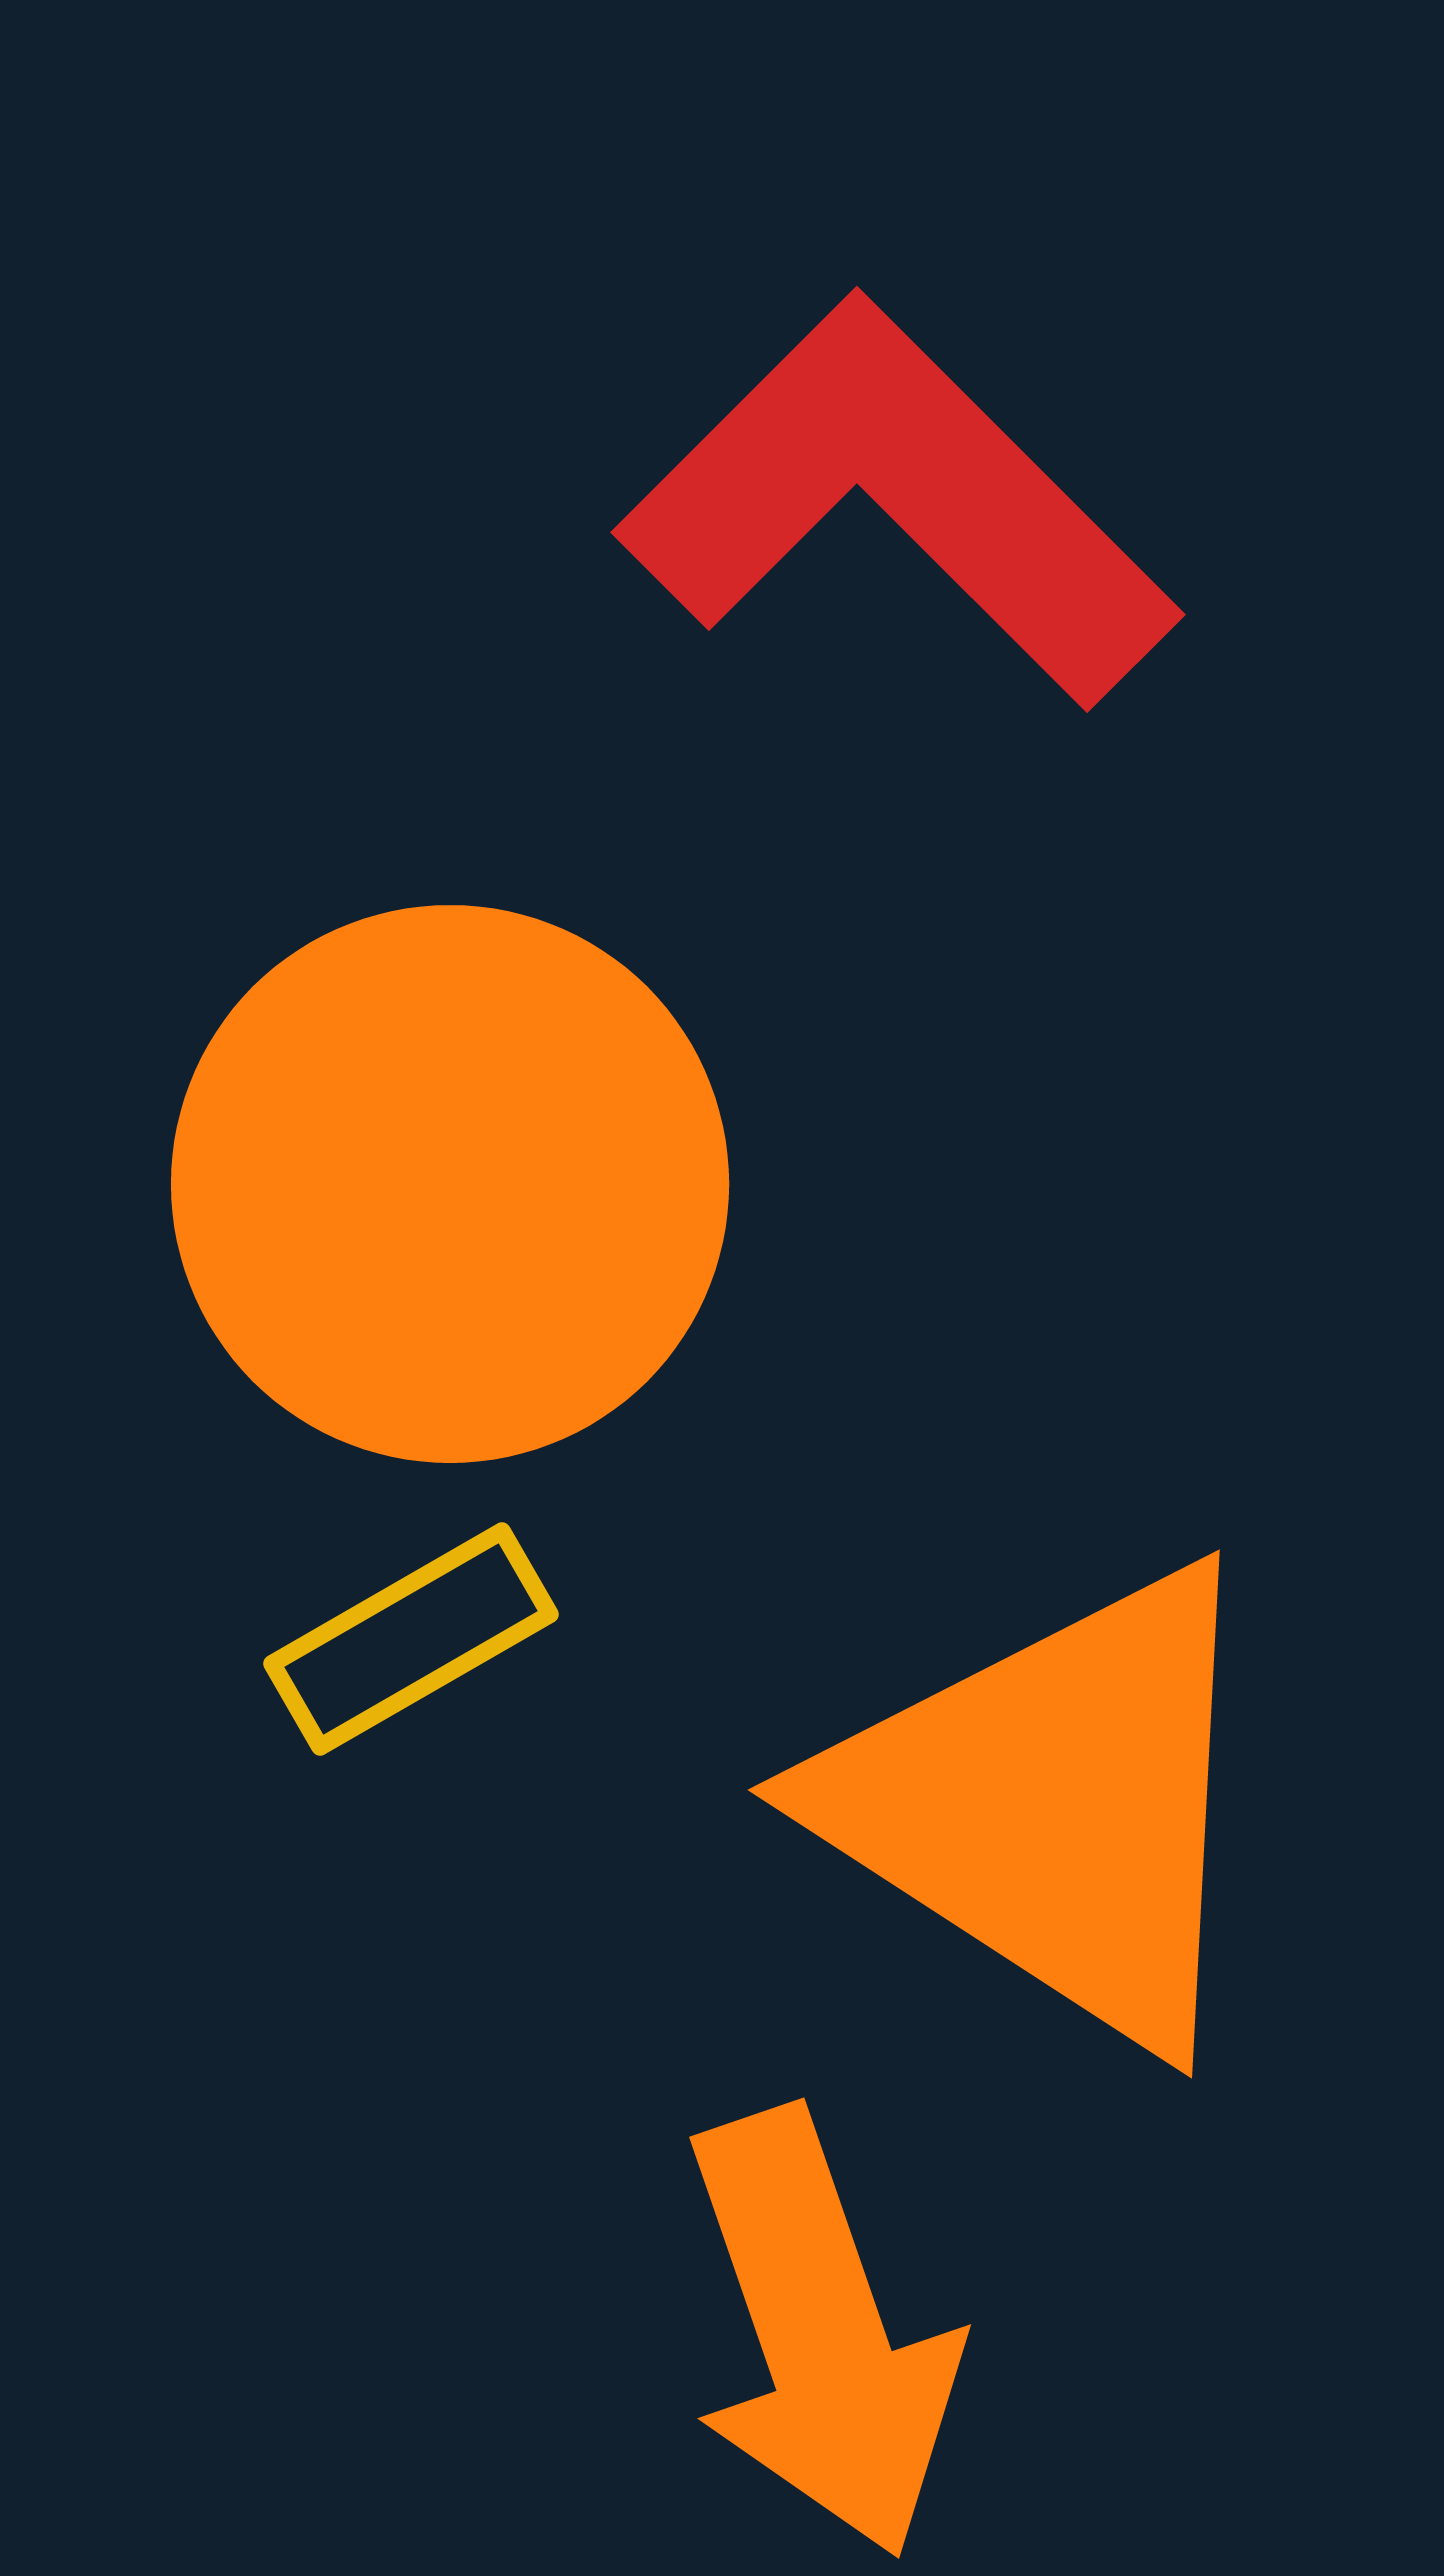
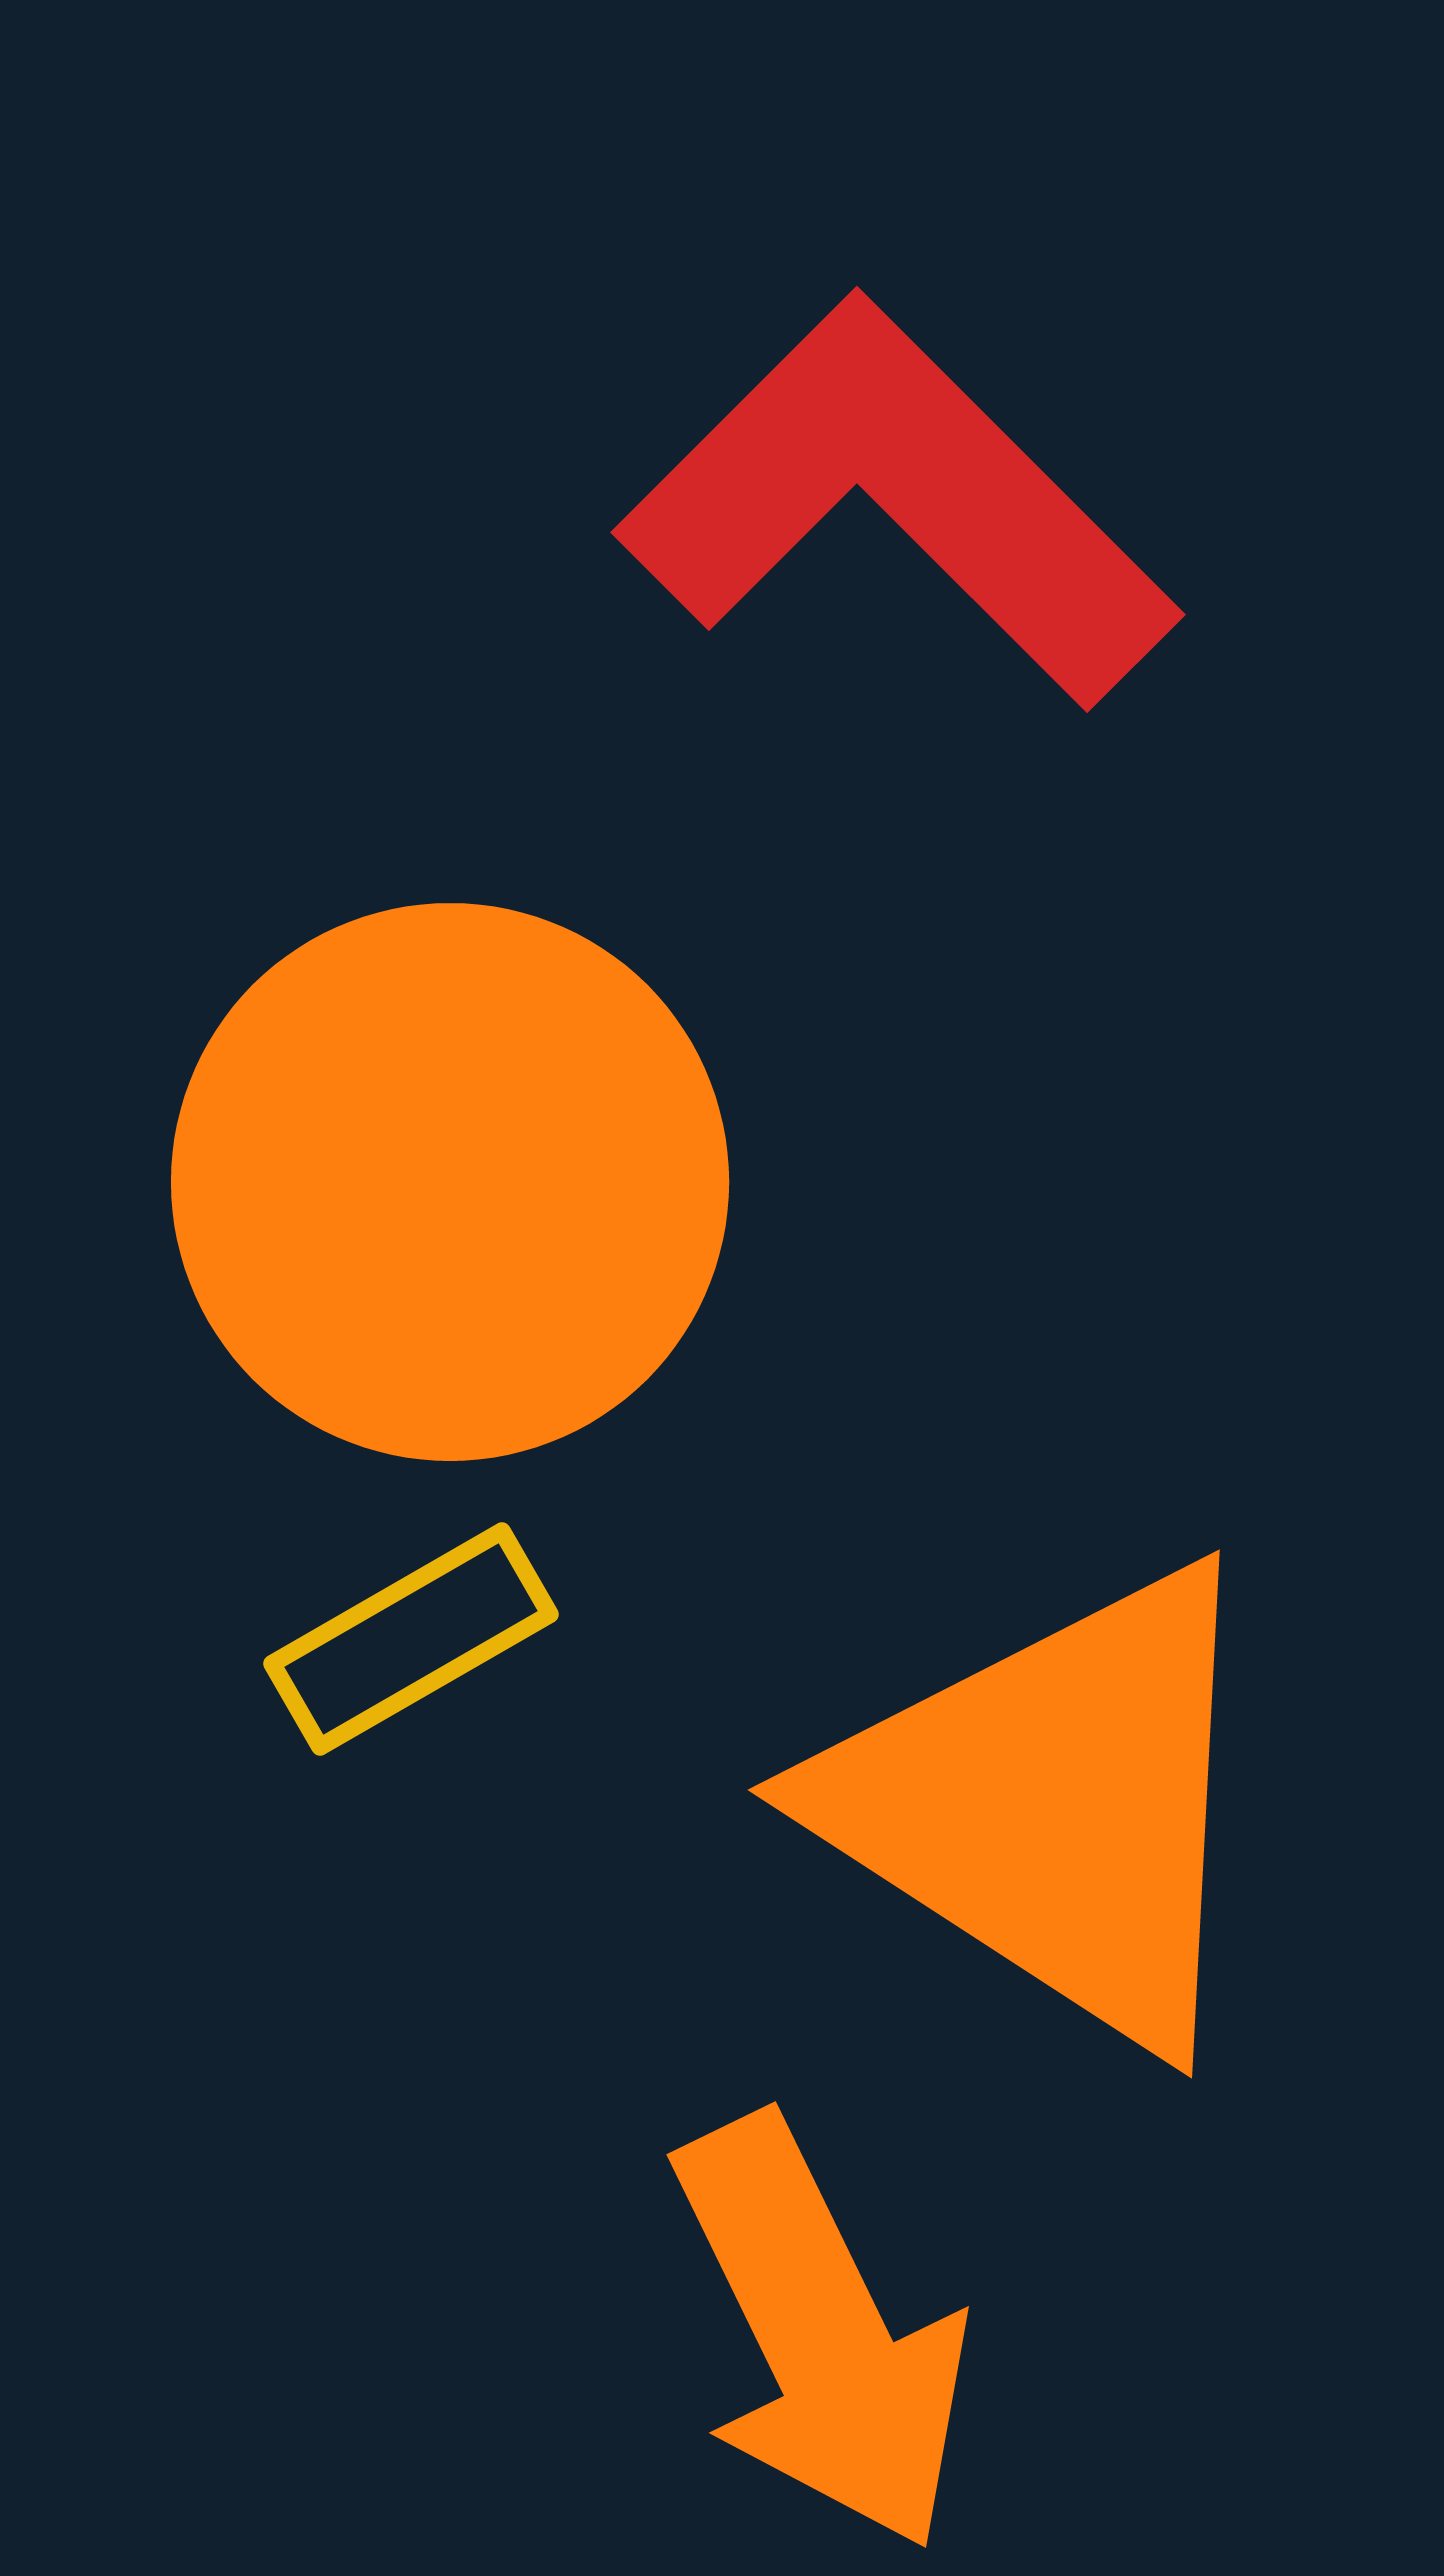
orange circle: moved 2 px up
orange arrow: rotated 7 degrees counterclockwise
